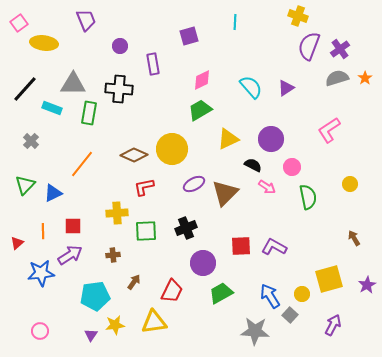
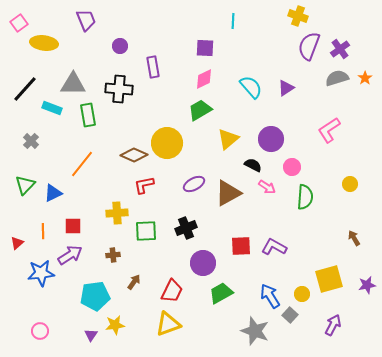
cyan line at (235, 22): moved 2 px left, 1 px up
purple square at (189, 36): moved 16 px right, 12 px down; rotated 18 degrees clockwise
purple rectangle at (153, 64): moved 3 px down
pink diamond at (202, 80): moved 2 px right, 1 px up
green rectangle at (89, 113): moved 1 px left, 2 px down; rotated 20 degrees counterclockwise
yellow triangle at (228, 139): rotated 15 degrees counterclockwise
yellow circle at (172, 149): moved 5 px left, 6 px up
red L-shape at (144, 187): moved 2 px up
brown triangle at (225, 193): moved 3 px right; rotated 16 degrees clockwise
green semicircle at (308, 197): moved 3 px left; rotated 15 degrees clockwise
purple star at (367, 285): rotated 18 degrees clockwise
yellow triangle at (154, 322): moved 14 px right, 2 px down; rotated 12 degrees counterclockwise
gray star at (255, 331): rotated 16 degrees clockwise
